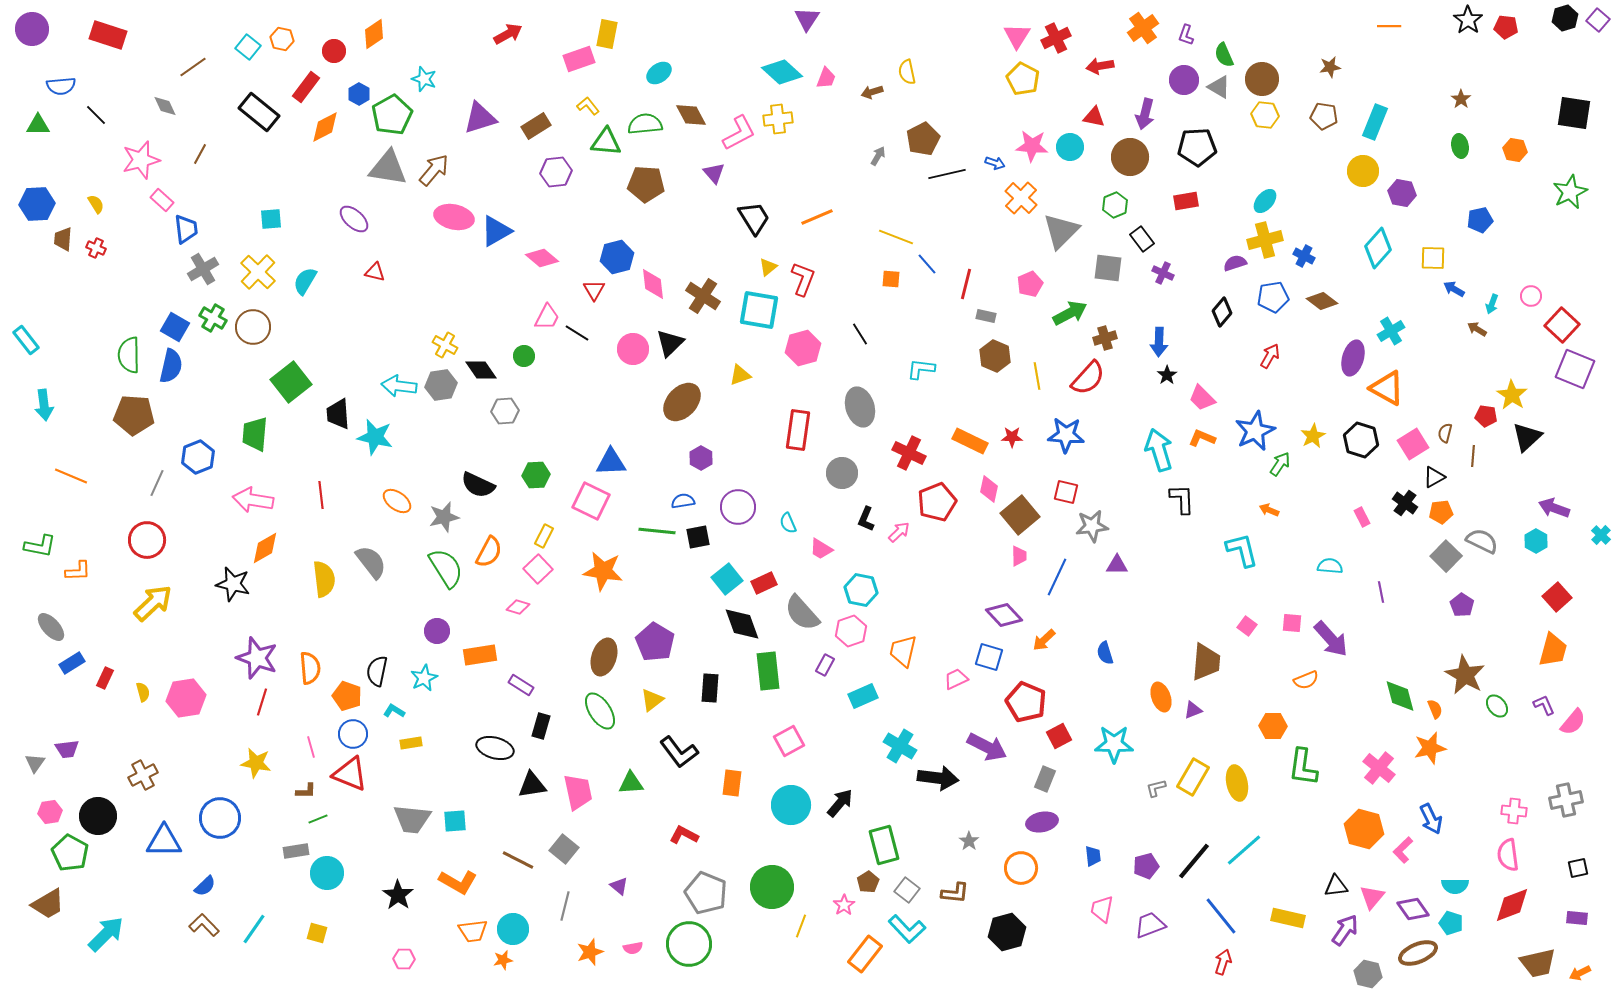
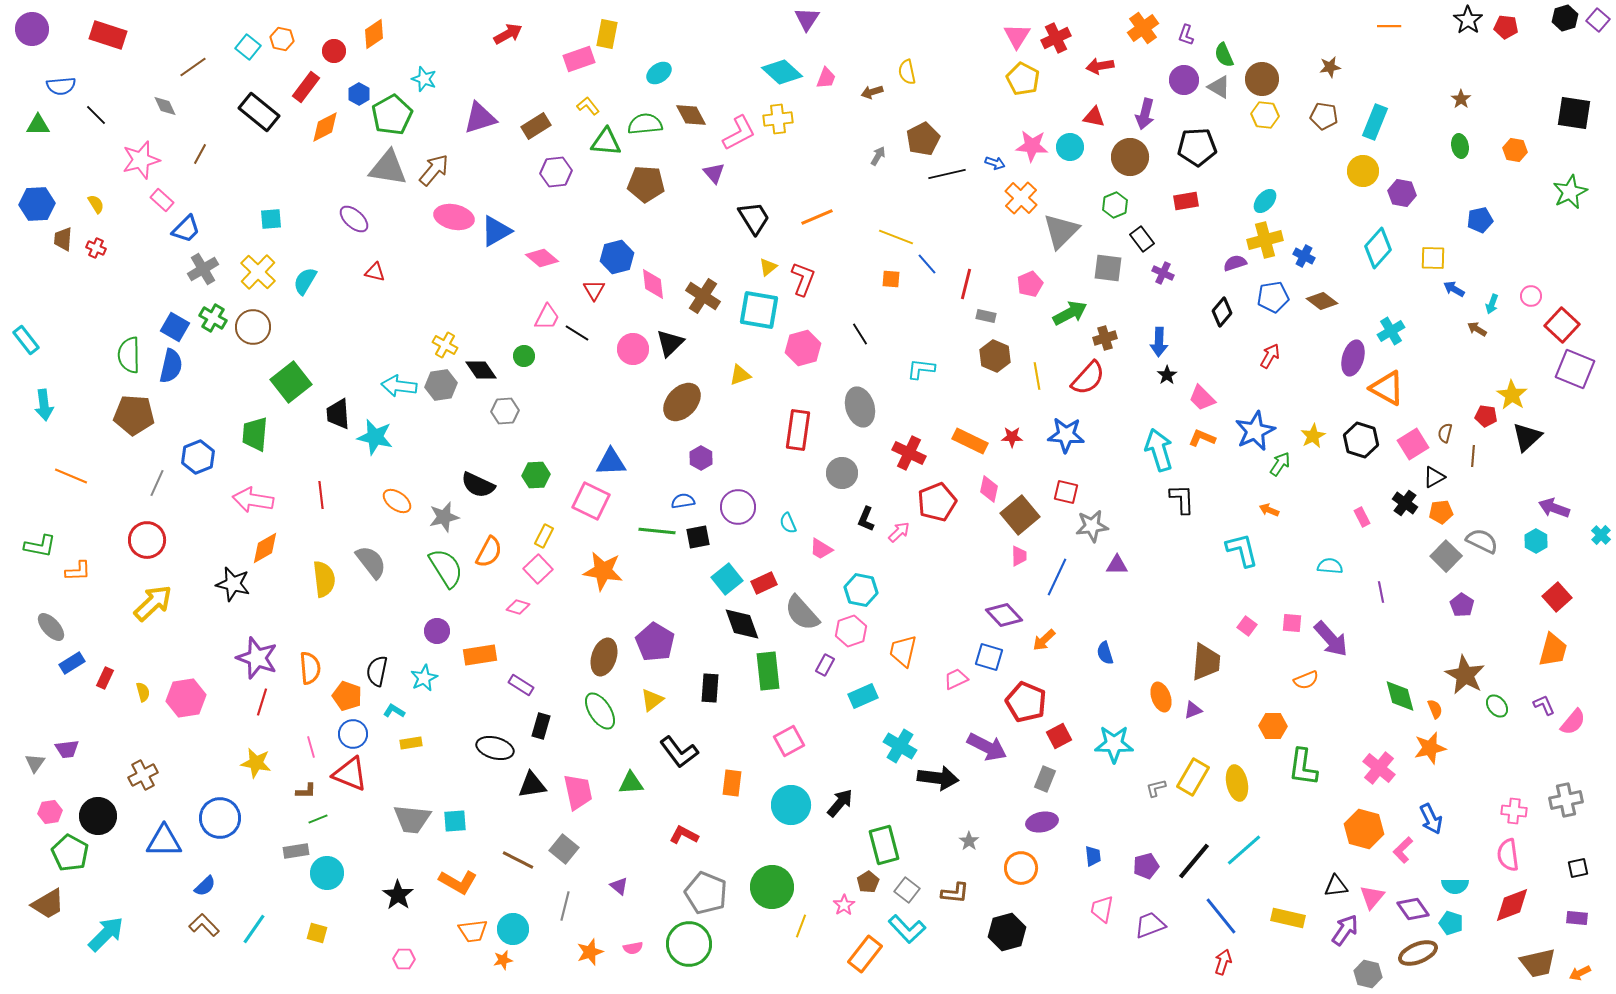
blue trapezoid at (186, 229): rotated 52 degrees clockwise
